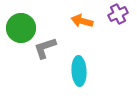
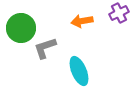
purple cross: moved 1 px right, 1 px up
orange arrow: rotated 25 degrees counterclockwise
cyan ellipse: rotated 20 degrees counterclockwise
